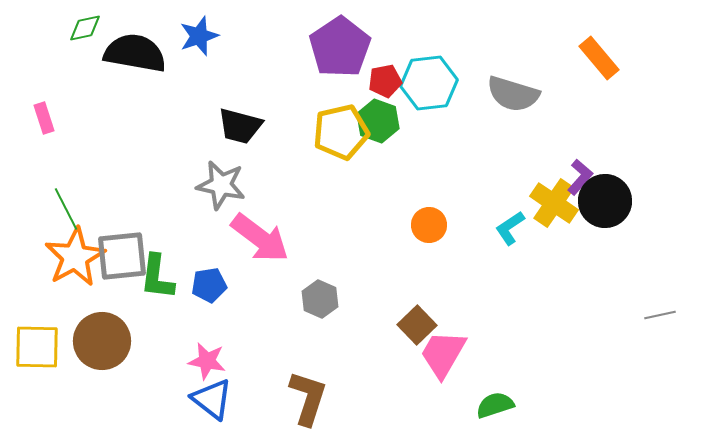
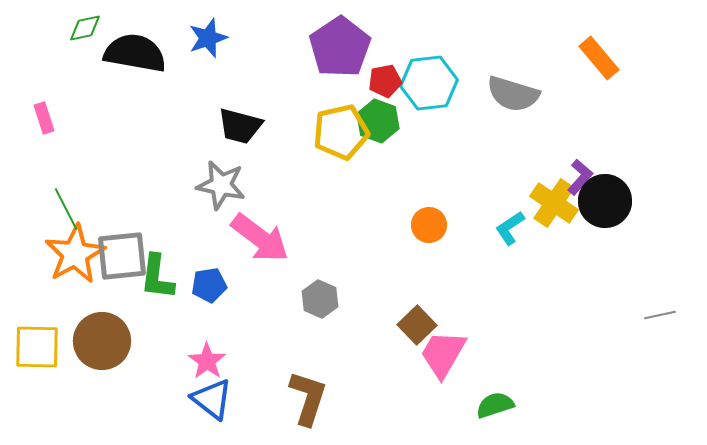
blue star: moved 9 px right, 2 px down
orange star: moved 3 px up
pink star: rotated 24 degrees clockwise
